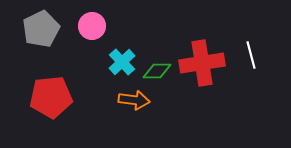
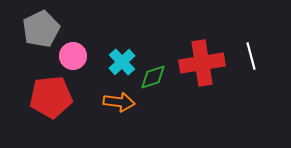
pink circle: moved 19 px left, 30 px down
white line: moved 1 px down
green diamond: moved 4 px left, 6 px down; rotated 20 degrees counterclockwise
orange arrow: moved 15 px left, 2 px down
